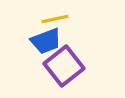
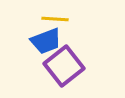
yellow line: rotated 16 degrees clockwise
